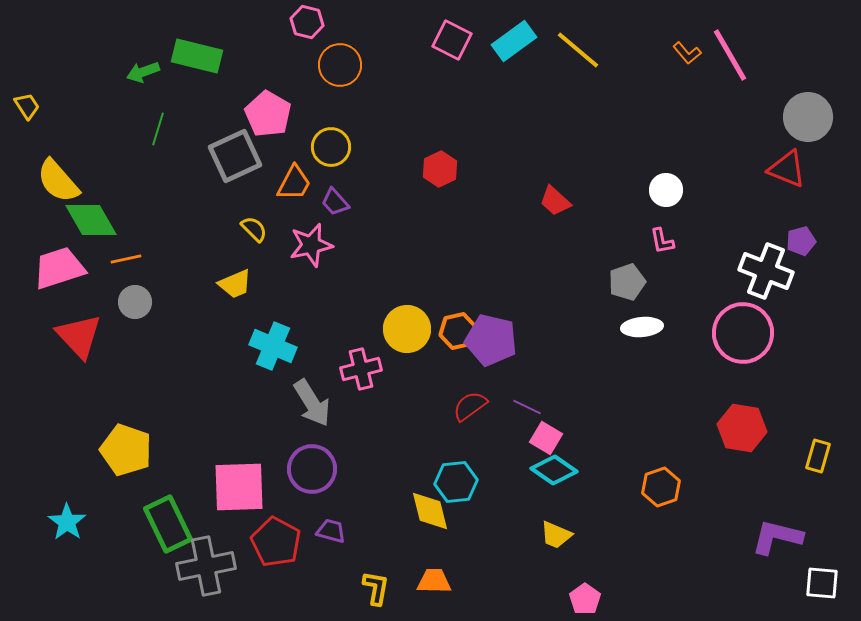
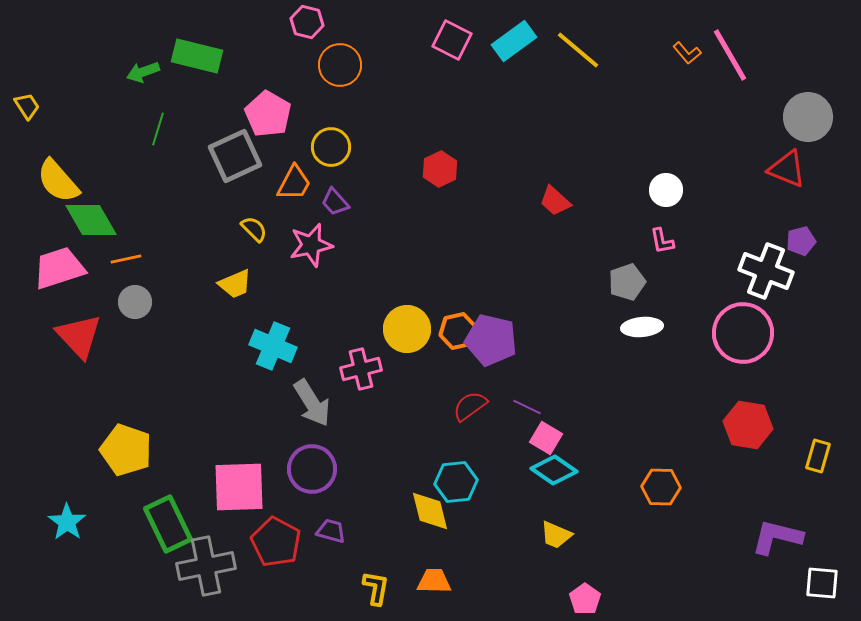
red hexagon at (742, 428): moved 6 px right, 3 px up
orange hexagon at (661, 487): rotated 21 degrees clockwise
